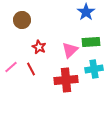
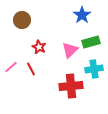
blue star: moved 4 px left, 3 px down
green rectangle: rotated 12 degrees counterclockwise
red cross: moved 5 px right, 6 px down
